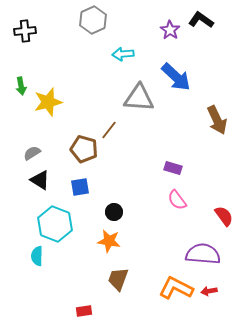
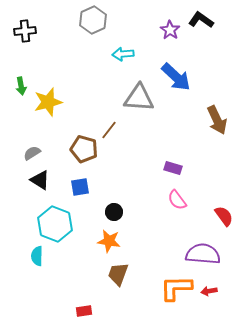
brown trapezoid: moved 5 px up
orange L-shape: rotated 28 degrees counterclockwise
